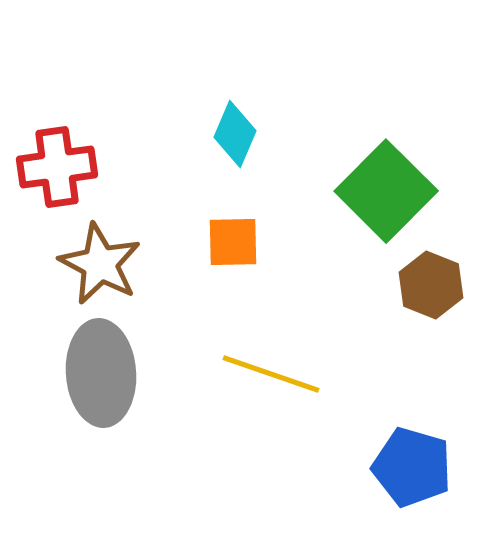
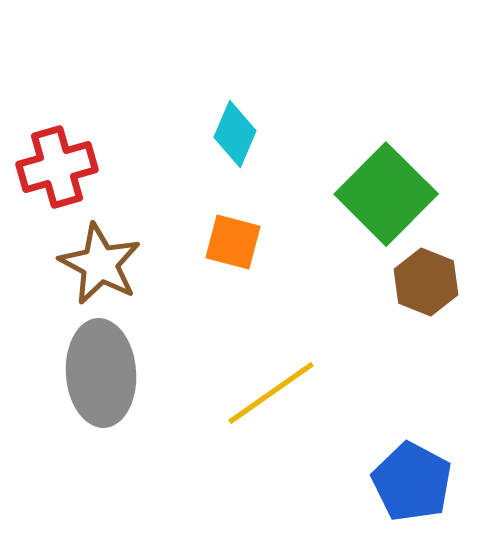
red cross: rotated 8 degrees counterclockwise
green square: moved 3 px down
orange square: rotated 16 degrees clockwise
brown hexagon: moved 5 px left, 3 px up
yellow line: moved 19 px down; rotated 54 degrees counterclockwise
blue pentagon: moved 15 px down; rotated 12 degrees clockwise
